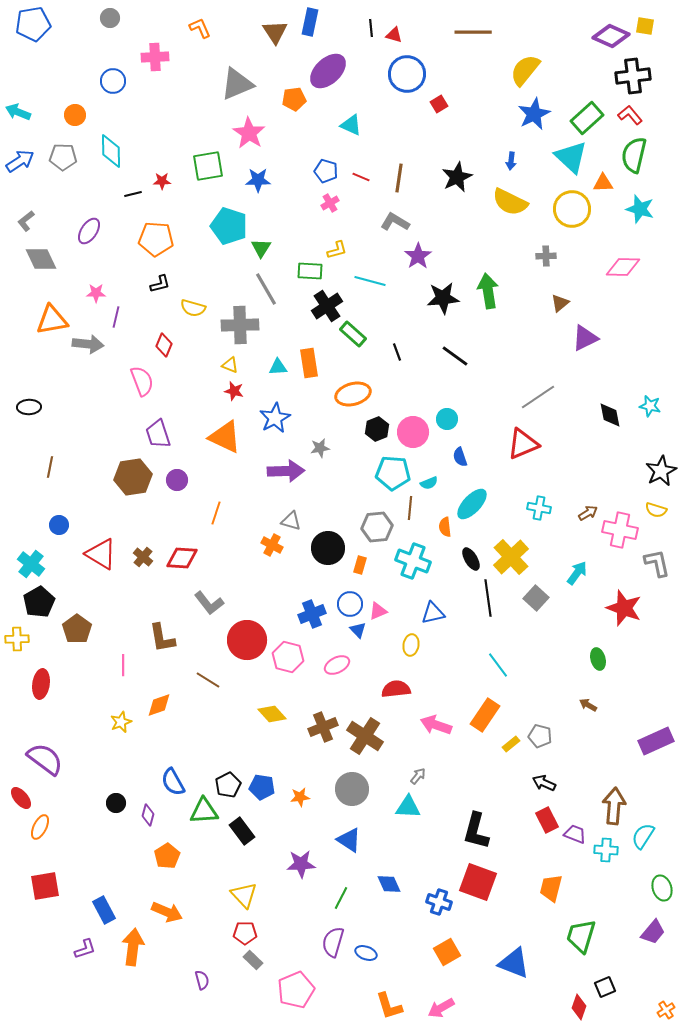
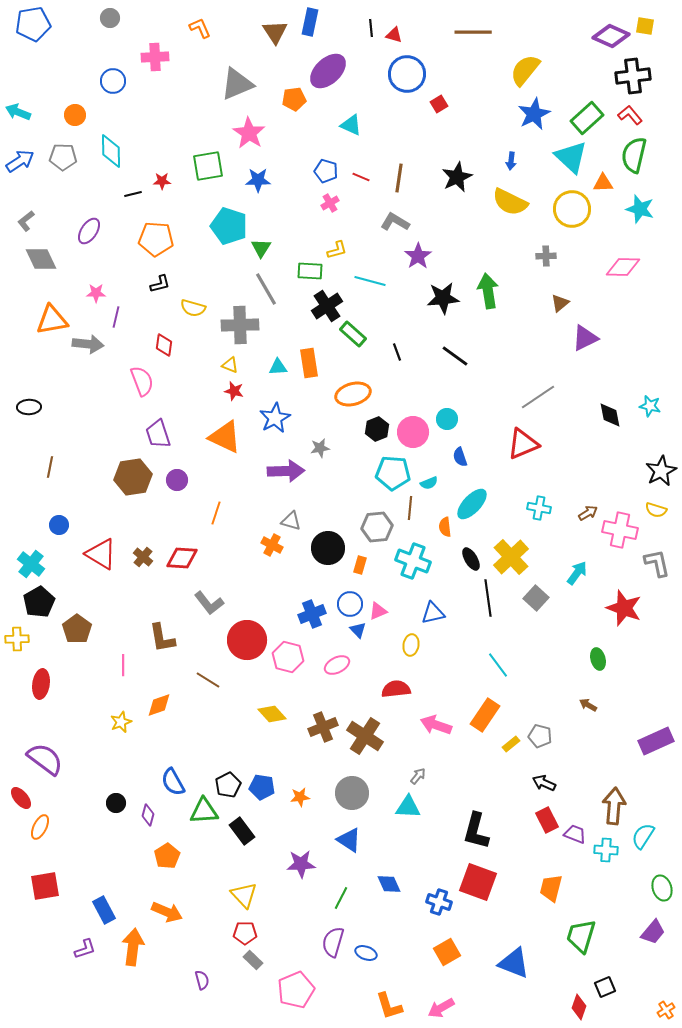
red diamond at (164, 345): rotated 15 degrees counterclockwise
gray circle at (352, 789): moved 4 px down
